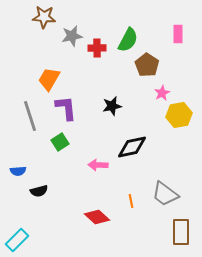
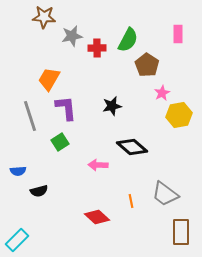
black diamond: rotated 52 degrees clockwise
